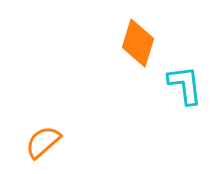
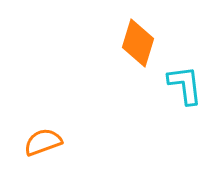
orange semicircle: rotated 21 degrees clockwise
